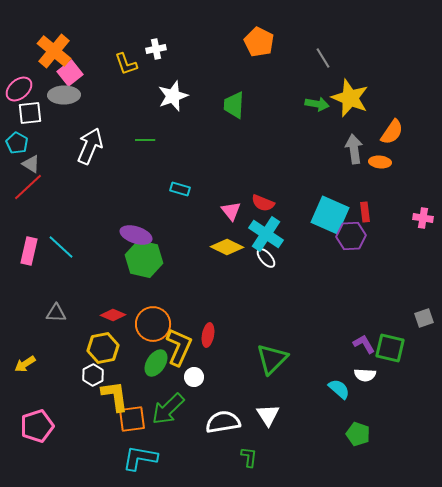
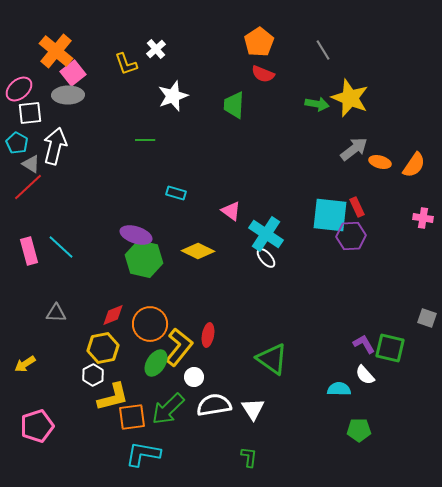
orange pentagon at (259, 42): rotated 12 degrees clockwise
white cross at (156, 49): rotated 30 degrees counterclockwise
orange cross at (54, 51): moved 2 px right
gray line at (323, 58): moved 8 px up
pink square at (70, 73): moved 3 px right
gray ellipse at (64, 95): moved 4 px right
orange semicircle at (392, 132): moved 22 px right, 33 px down
white arrow at (90, 146): moved 35 px left; rotated 9 degrees counterclockwise
gray arrow at (354, 149): rotated 60 degrees clockwise
orange ellipse at (380, 162): rotated 10 degrees clockwise
cyan rectangle at (180, 189): moved 4 px left, 4 px down
red semicircle at (263, 203): moved 129 px up
pink triangle at (231, 211): rotated 15 degrees counterclockwise
red rectangle at (365, 212): moved 8 px left, 5 px up; rotated 18 degrees counterclockwise
cyan square at (330, 215): rotated 18 degrees counterclockwise
yellow diamond at (227, 247): moved 29 px left, 4 px down
pink rectangle at (29, 251): rotated 28 degrees counterclockwise
red diamond at (113, 315): rotated 45 degrees counterclockwise
gray square at (424, 318): moved 3 px right; rotated 36 degrees clockwise
orange circle at (153, 324): moved 3 px left
yellow L-shape at (179, 347): rotated 15 degrees clockwise
green triangle at (272, 359): rotated 40 degrees counterclockwise
white semicircle at (365, 375): rotated 45 degrees clockwise
cyan semicircle at (339, 389): rotated 40 degrees counterclockwise
yellow L-shape at (115, 396): moved 2 px left, 1 px down; rotated 84 degrees clockwise
white triangle at (268, 415): moved 15 px left, 6 px up
orange square at (132, 419): moved 2 px up
white semicircle at (223, 422): moved 9 px left, 17 px up
green pentagon at (358, 434): moved 1 px right, 4 px up; rotated 20 degrees counterclockwise
cyan L-shape at (140, 458): moved 3 px right, 4 px up
